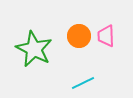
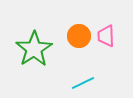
green star: rotated 12 degrees clockwise
